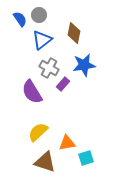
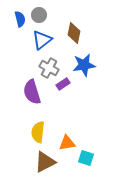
blue semicircle: rotated 21 degrees clockwise
purple rectangle: rotated 16 degrees clockwise
purple semicircle: rotated 15 degrees clockwise
yellow semicircle: rotated 40 degrees counterclockwise
cyan square: rotated 35 degrees clockwise
brown triangle: rotated 45 degrees counterclockwise
